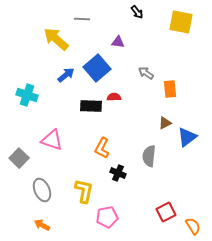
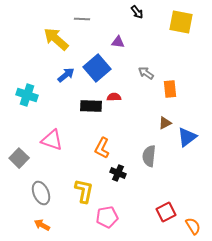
gray ellipse: moved 1 px left, 3 px down
